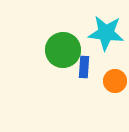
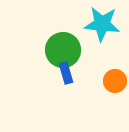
cyan star: moved 4 px left, 9 px up
blue rectangle: moved 18 px left, 6 px down; rotated 20 degrees counterclockwise
